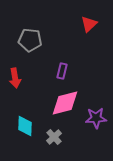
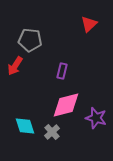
red arrow: moved 12 px up; rotated 42 degrees clockwise
pink diamond: moved 1 px right, 2 px down
purple star: rotated 20 degrees clockwise
cyan diamond: rotated 20 degrees counterclockwise
gray cross: moved 2 px left, 5 px up
